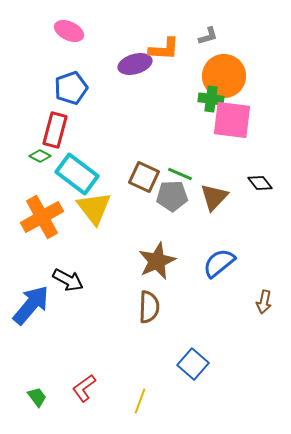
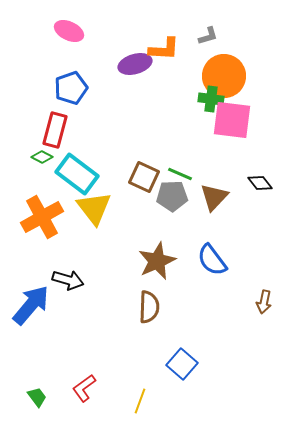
green diamond: moved 2 px right, 1 px down
blue semicircle: moved 7 px left, 3 px up; rotated 88 degrees counterclockwise
black arrow: rotated 12 degrees counterclockwise
blue square: moved 11 px left
